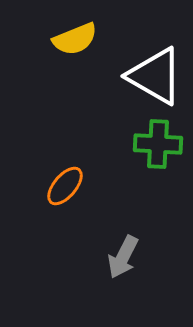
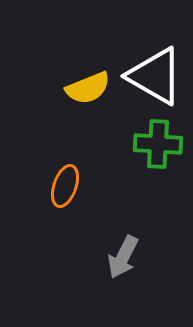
yellow semicircle: moved 13 px right, 49 px down
orange ellipse: rotated 21 degrees counterclockwise
